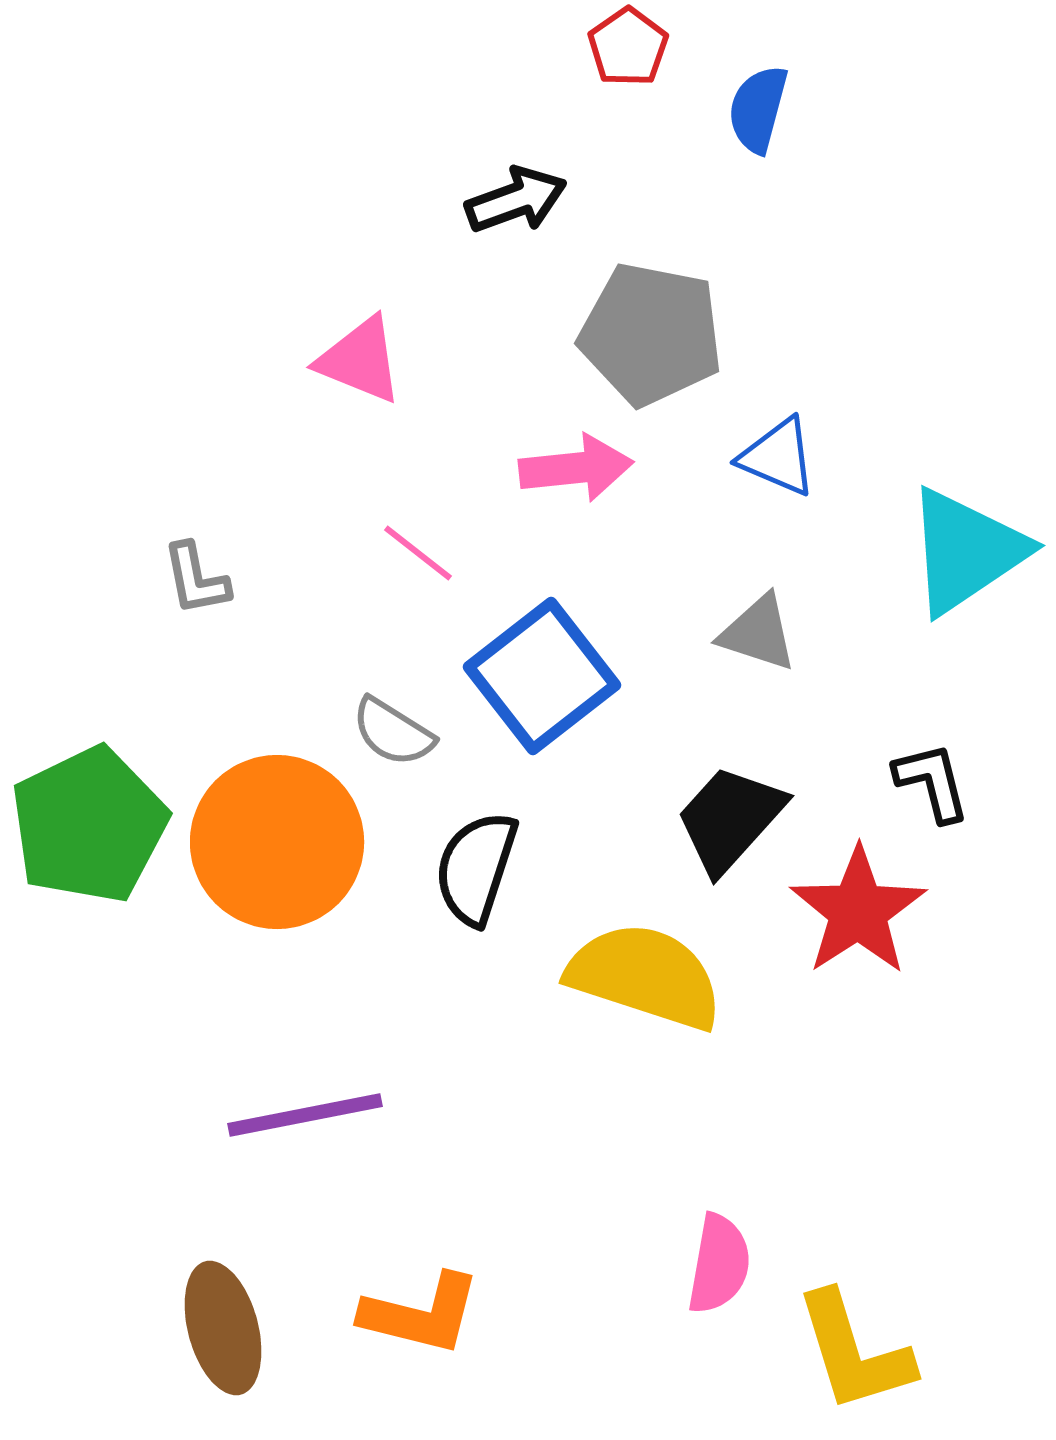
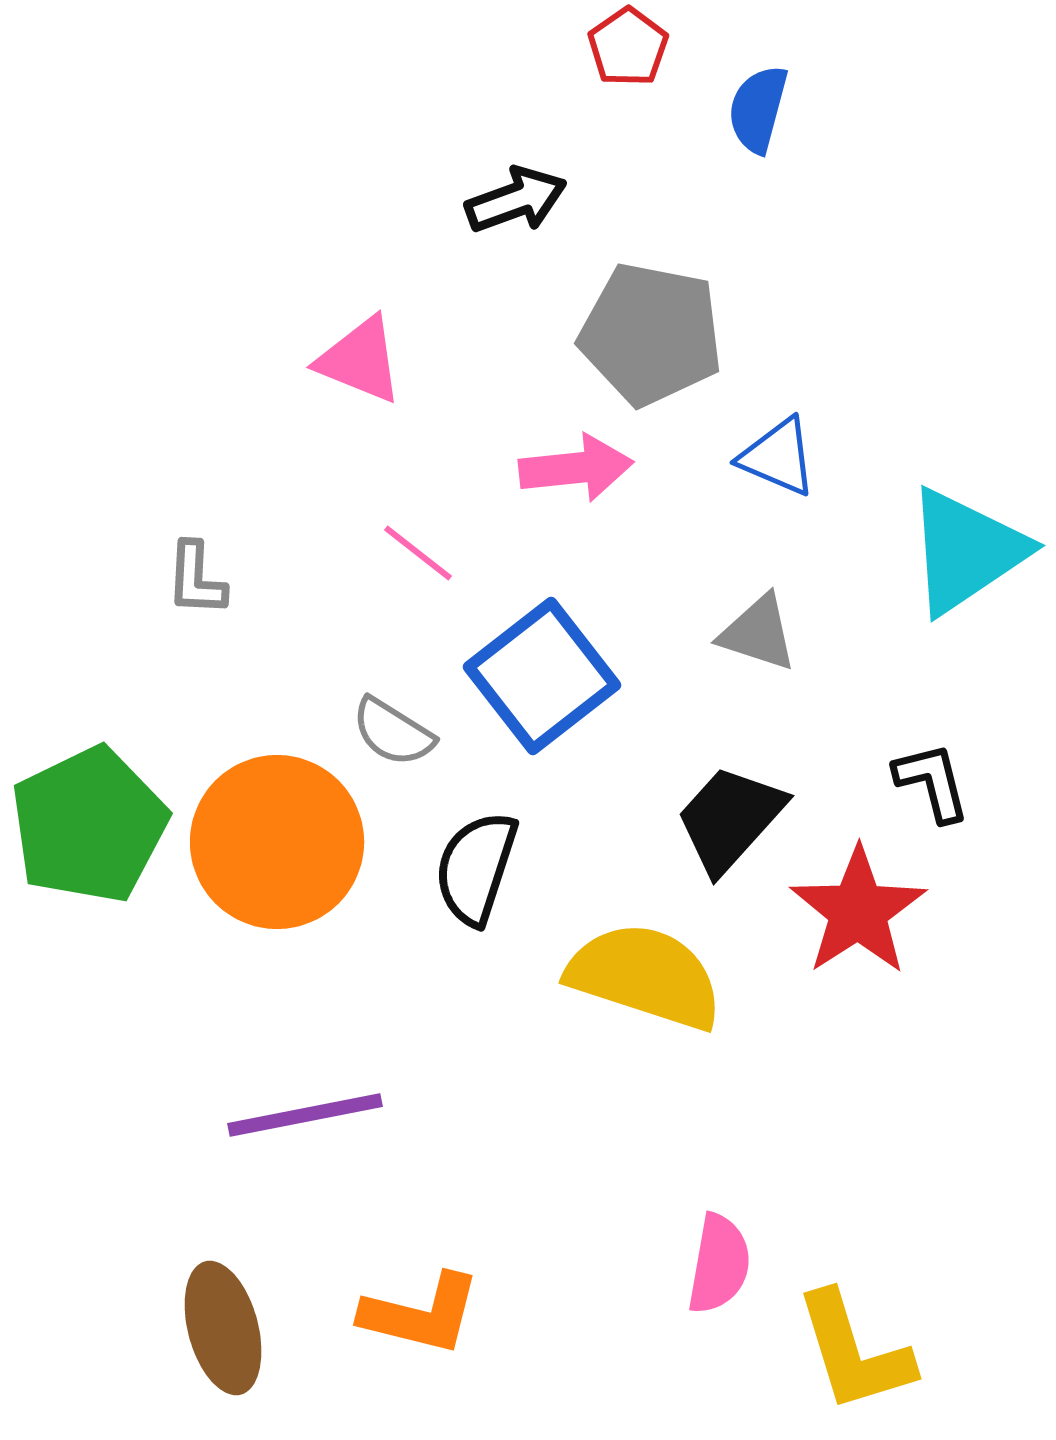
gray L-shape: rotated 14 degrees clockwise
